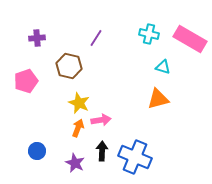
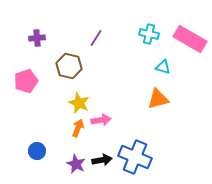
black arrow: moved 9 px down; rotated 78 degrees clockwise
purple star: moved 1 px right, 1 px down
